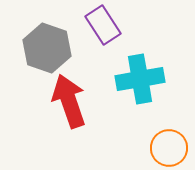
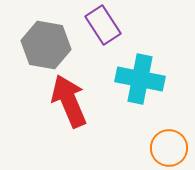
gray hexagon: moved 1 px left, 3 px up; rotated 9 degrees counterclockwise
cyan cross: rotated 21 degrees clockwise
red arrow: rotated 4 degrees counterclockwise
